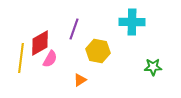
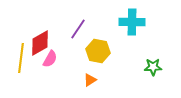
purple line: moved 4 px right; rotated 15 degrees clockwise
orange triangle: moved 10 px right
